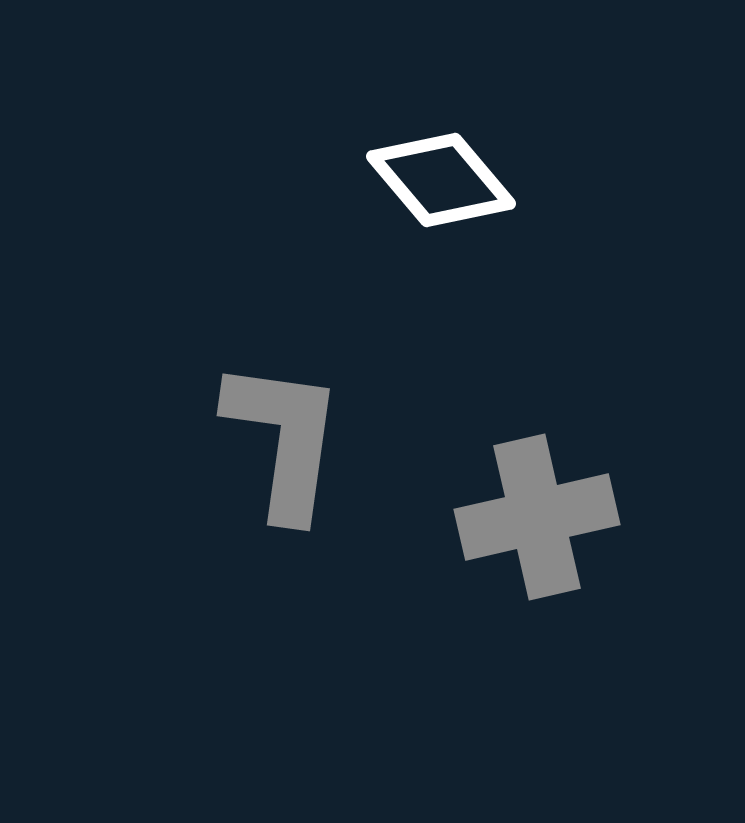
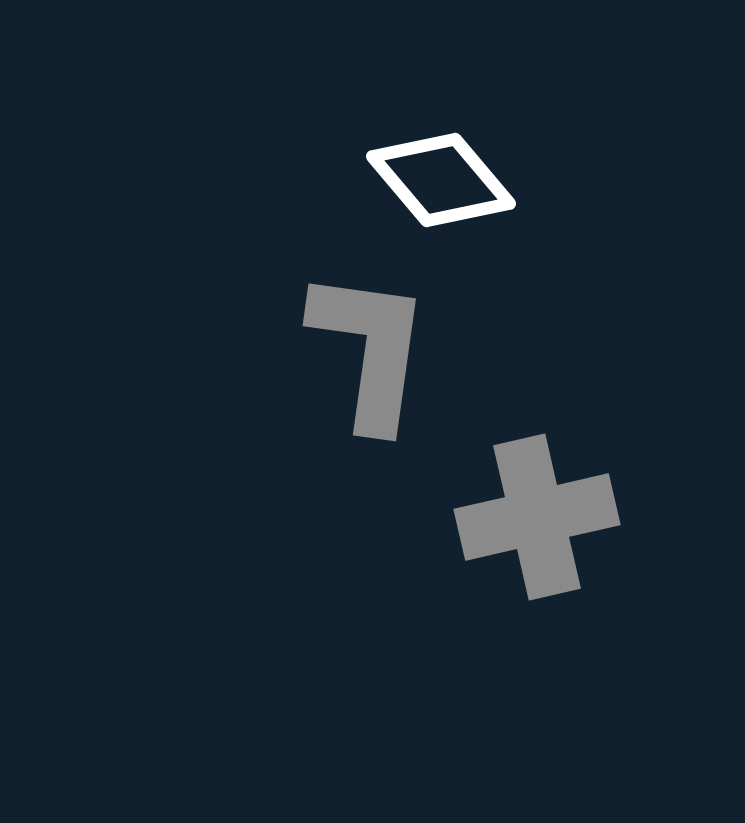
gray L-shape: moved 86 px right, 90 px up
